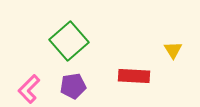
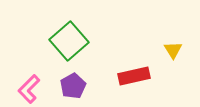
red rectangle: rotated 16 degrees counterclockwise
purple pentagon: rotated 20 degrees counterclockwise
